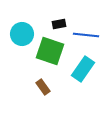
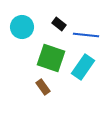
black rectangle: rotated 48 degrees clockwise
cyan circle: moved 7 px up
green square: moved 1 px right, 7 px down
cyan rectangle: moved 2 px up
